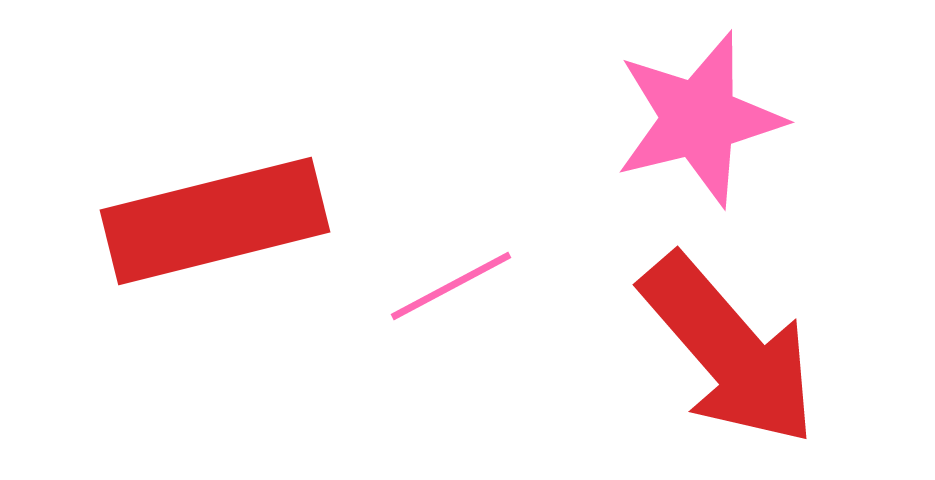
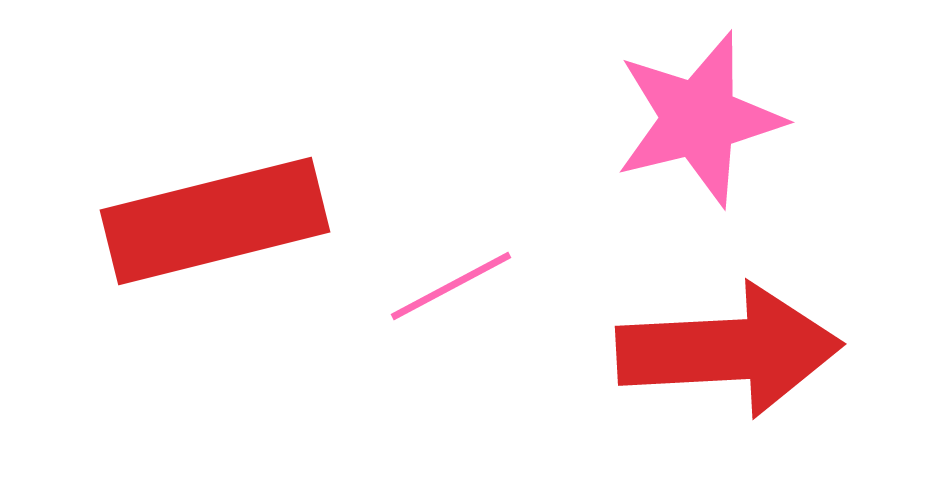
red arrow: rotated 52 degrees counterclockwise
